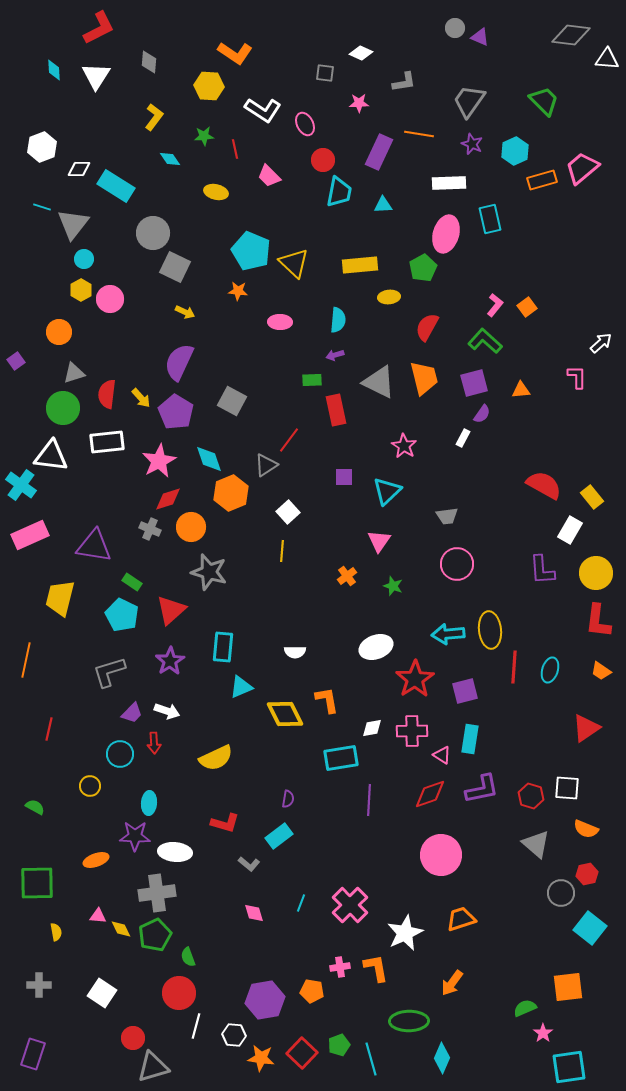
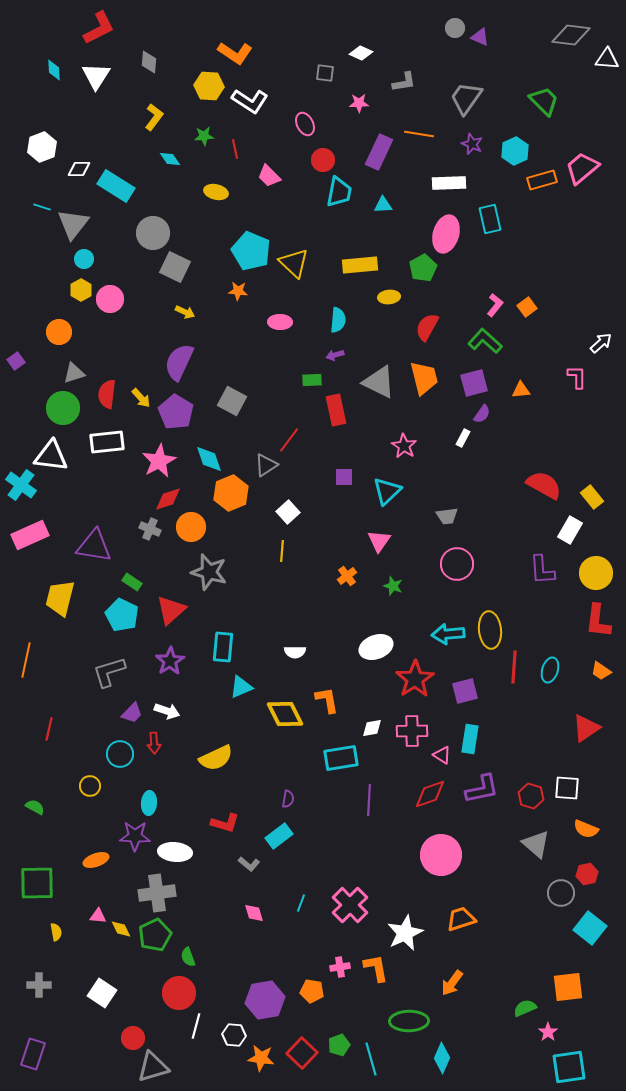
gray trapezoid at (469, 101): moved 3 px left, 3 px up
white L-shape at (263, 110): moved 13 px left, 9 px up
pink star at (543, 1033): moved 5 px right, 1 px up
